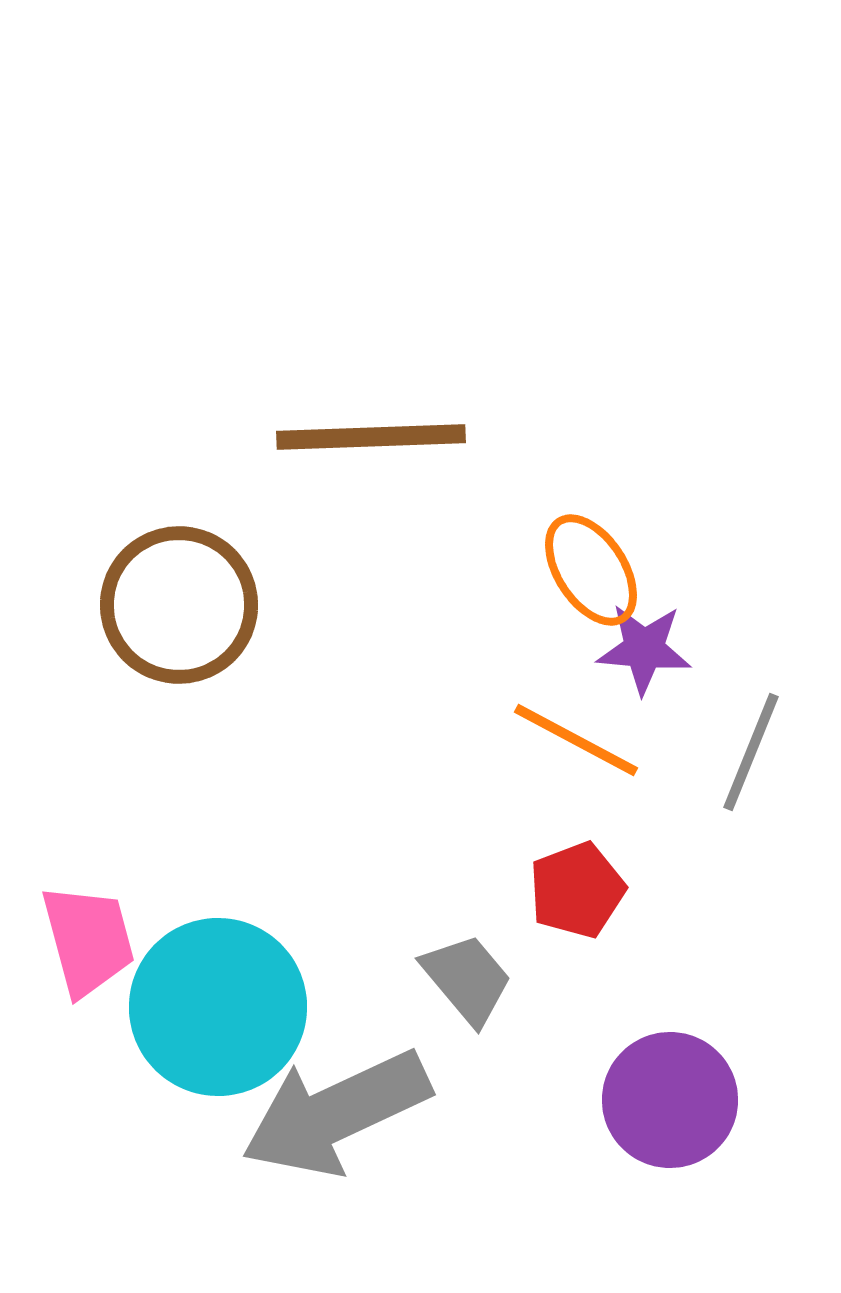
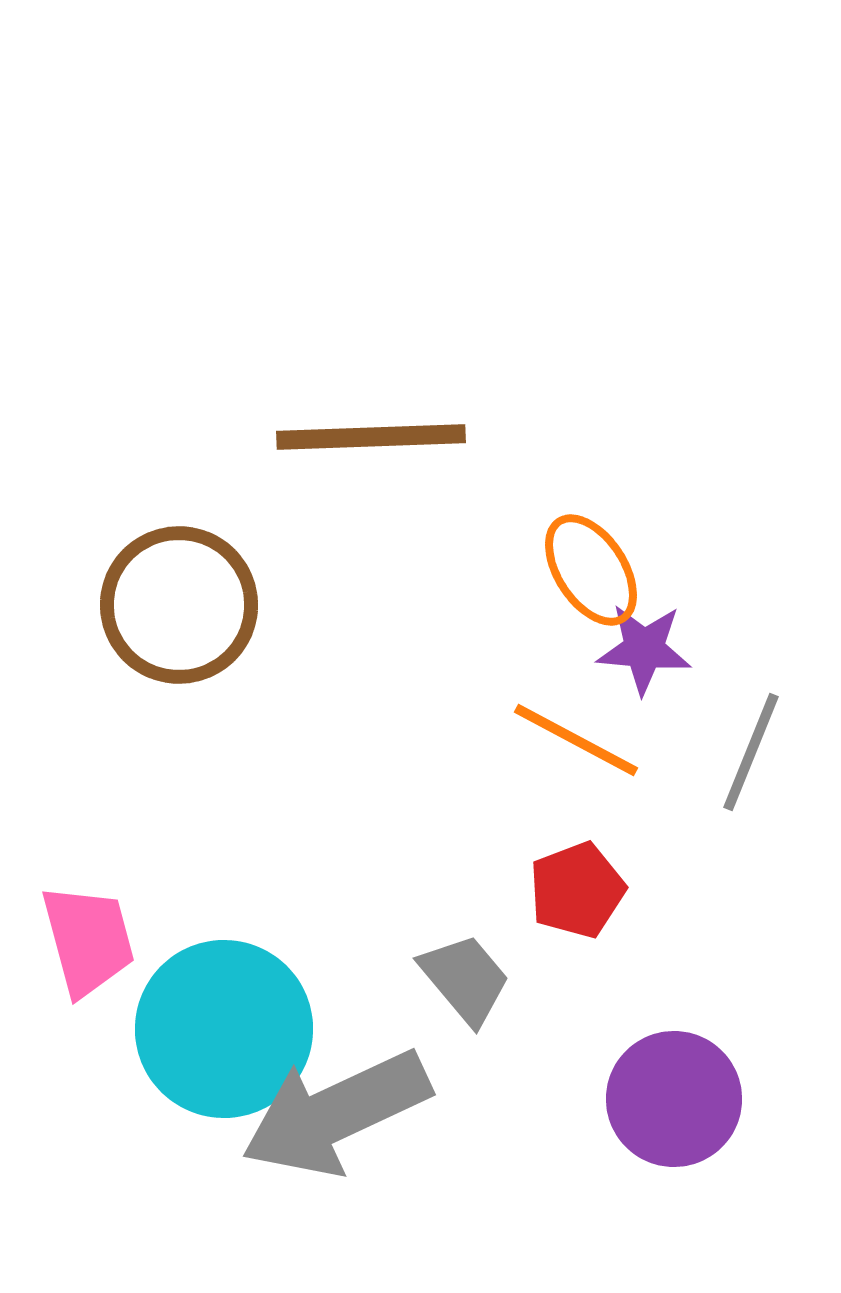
gray trapezoid: moved 2 px left
cyan circle: moved 6 px right, 22 px down
purple circle: moved 4 px right, 1 px up
